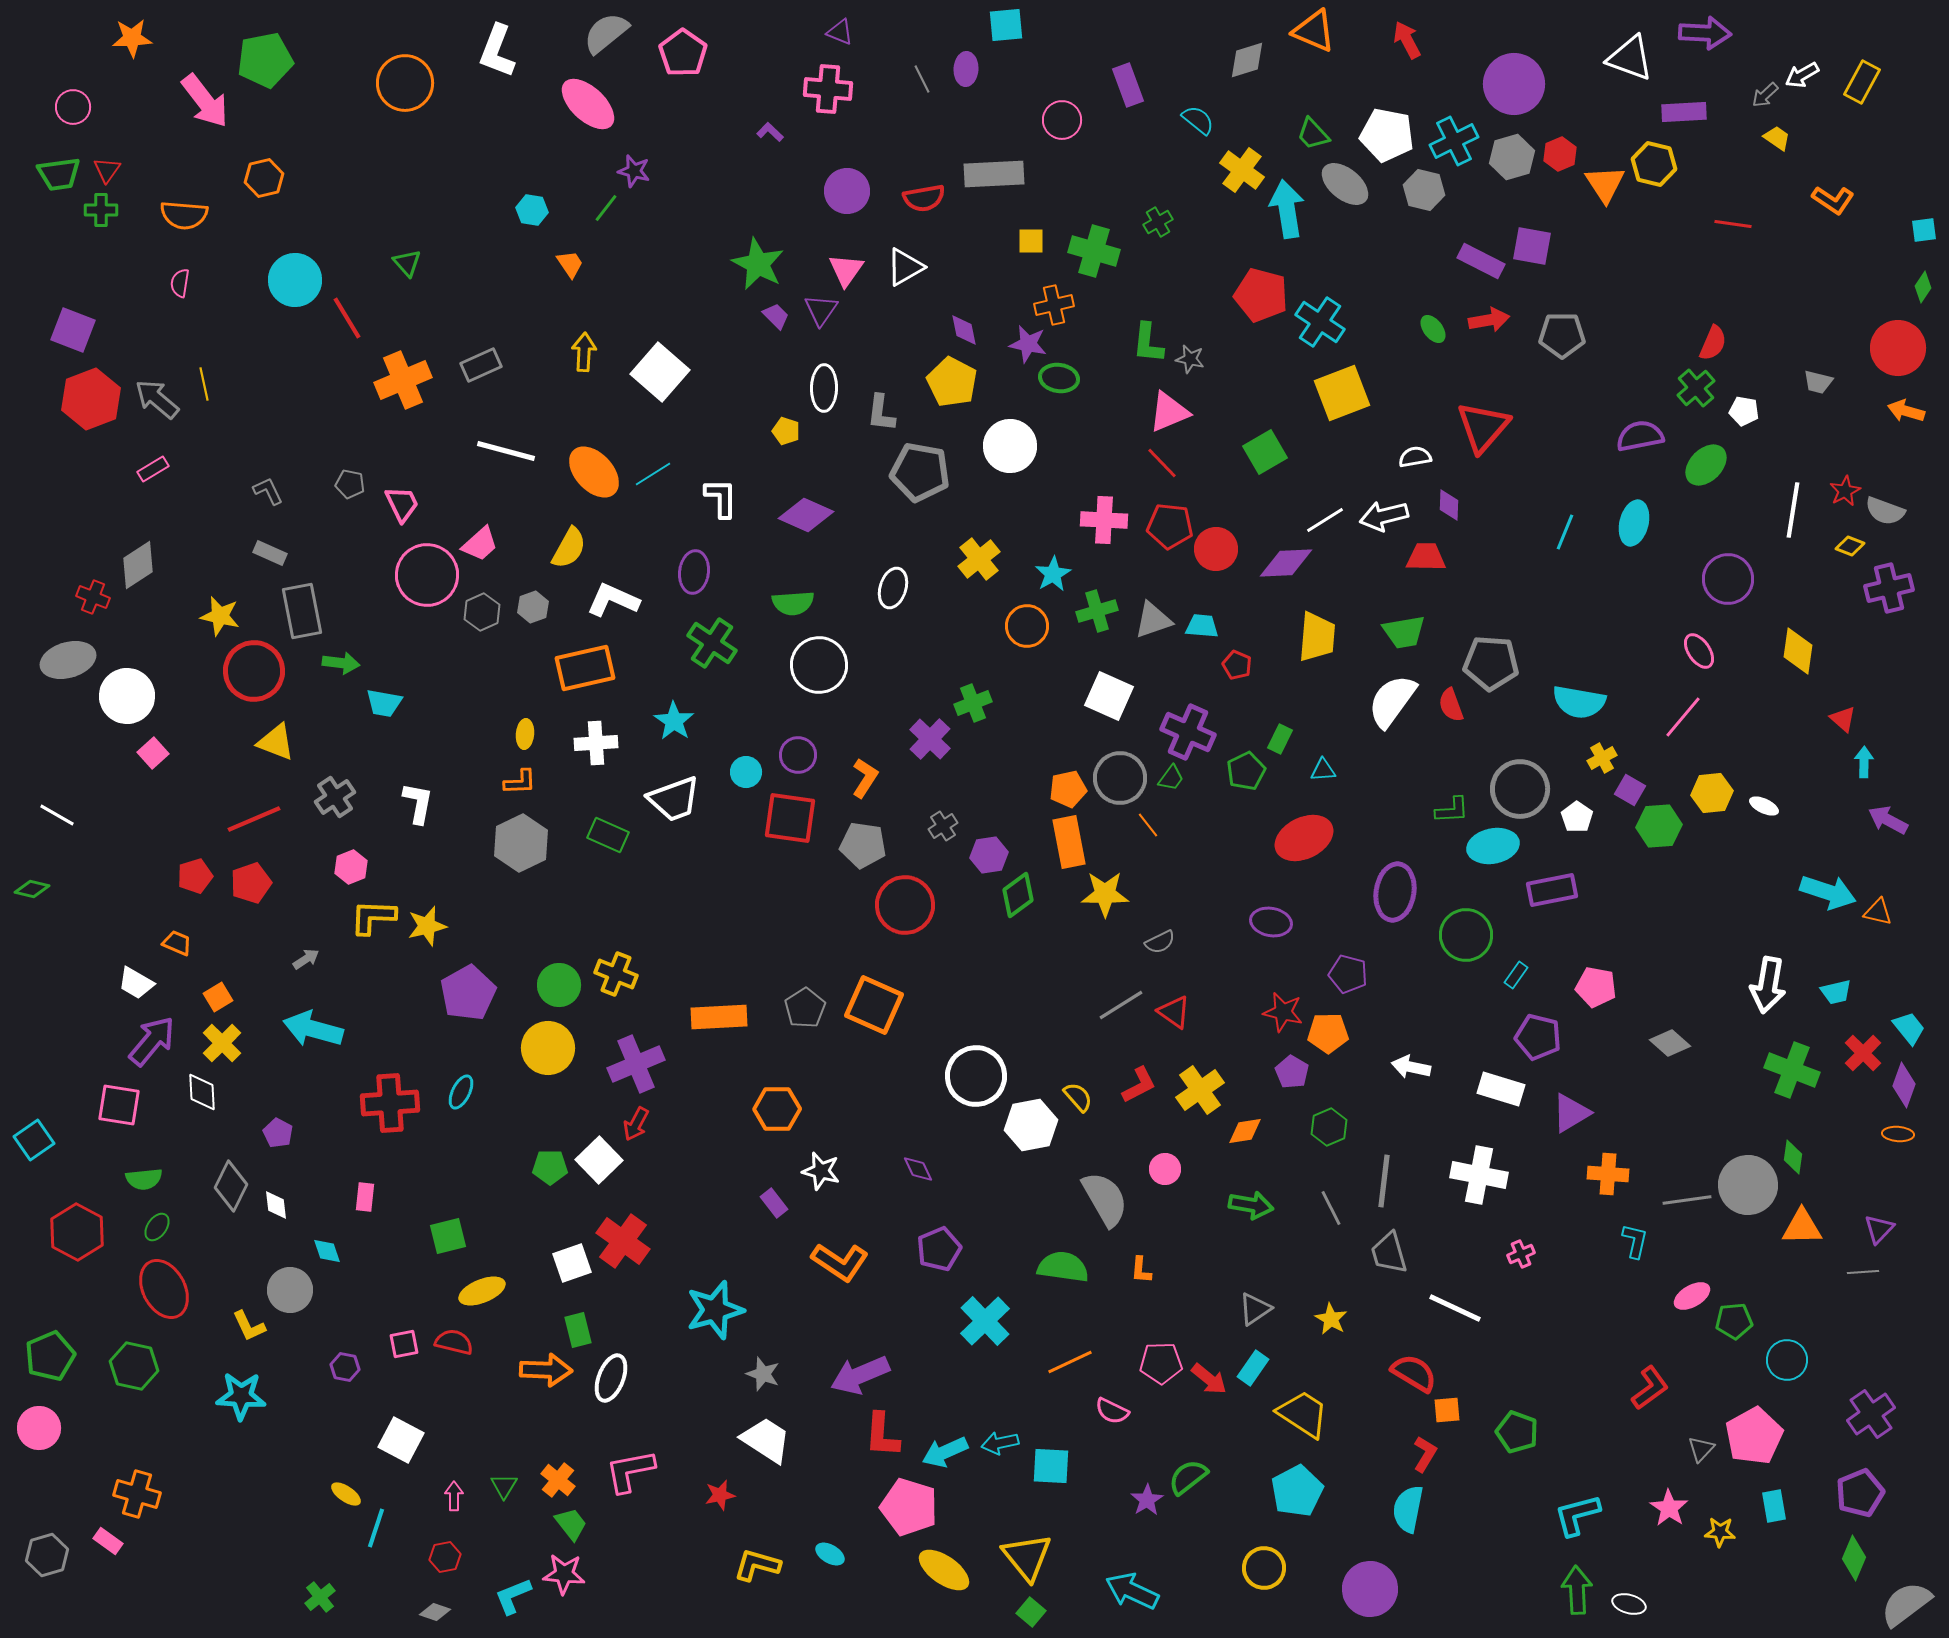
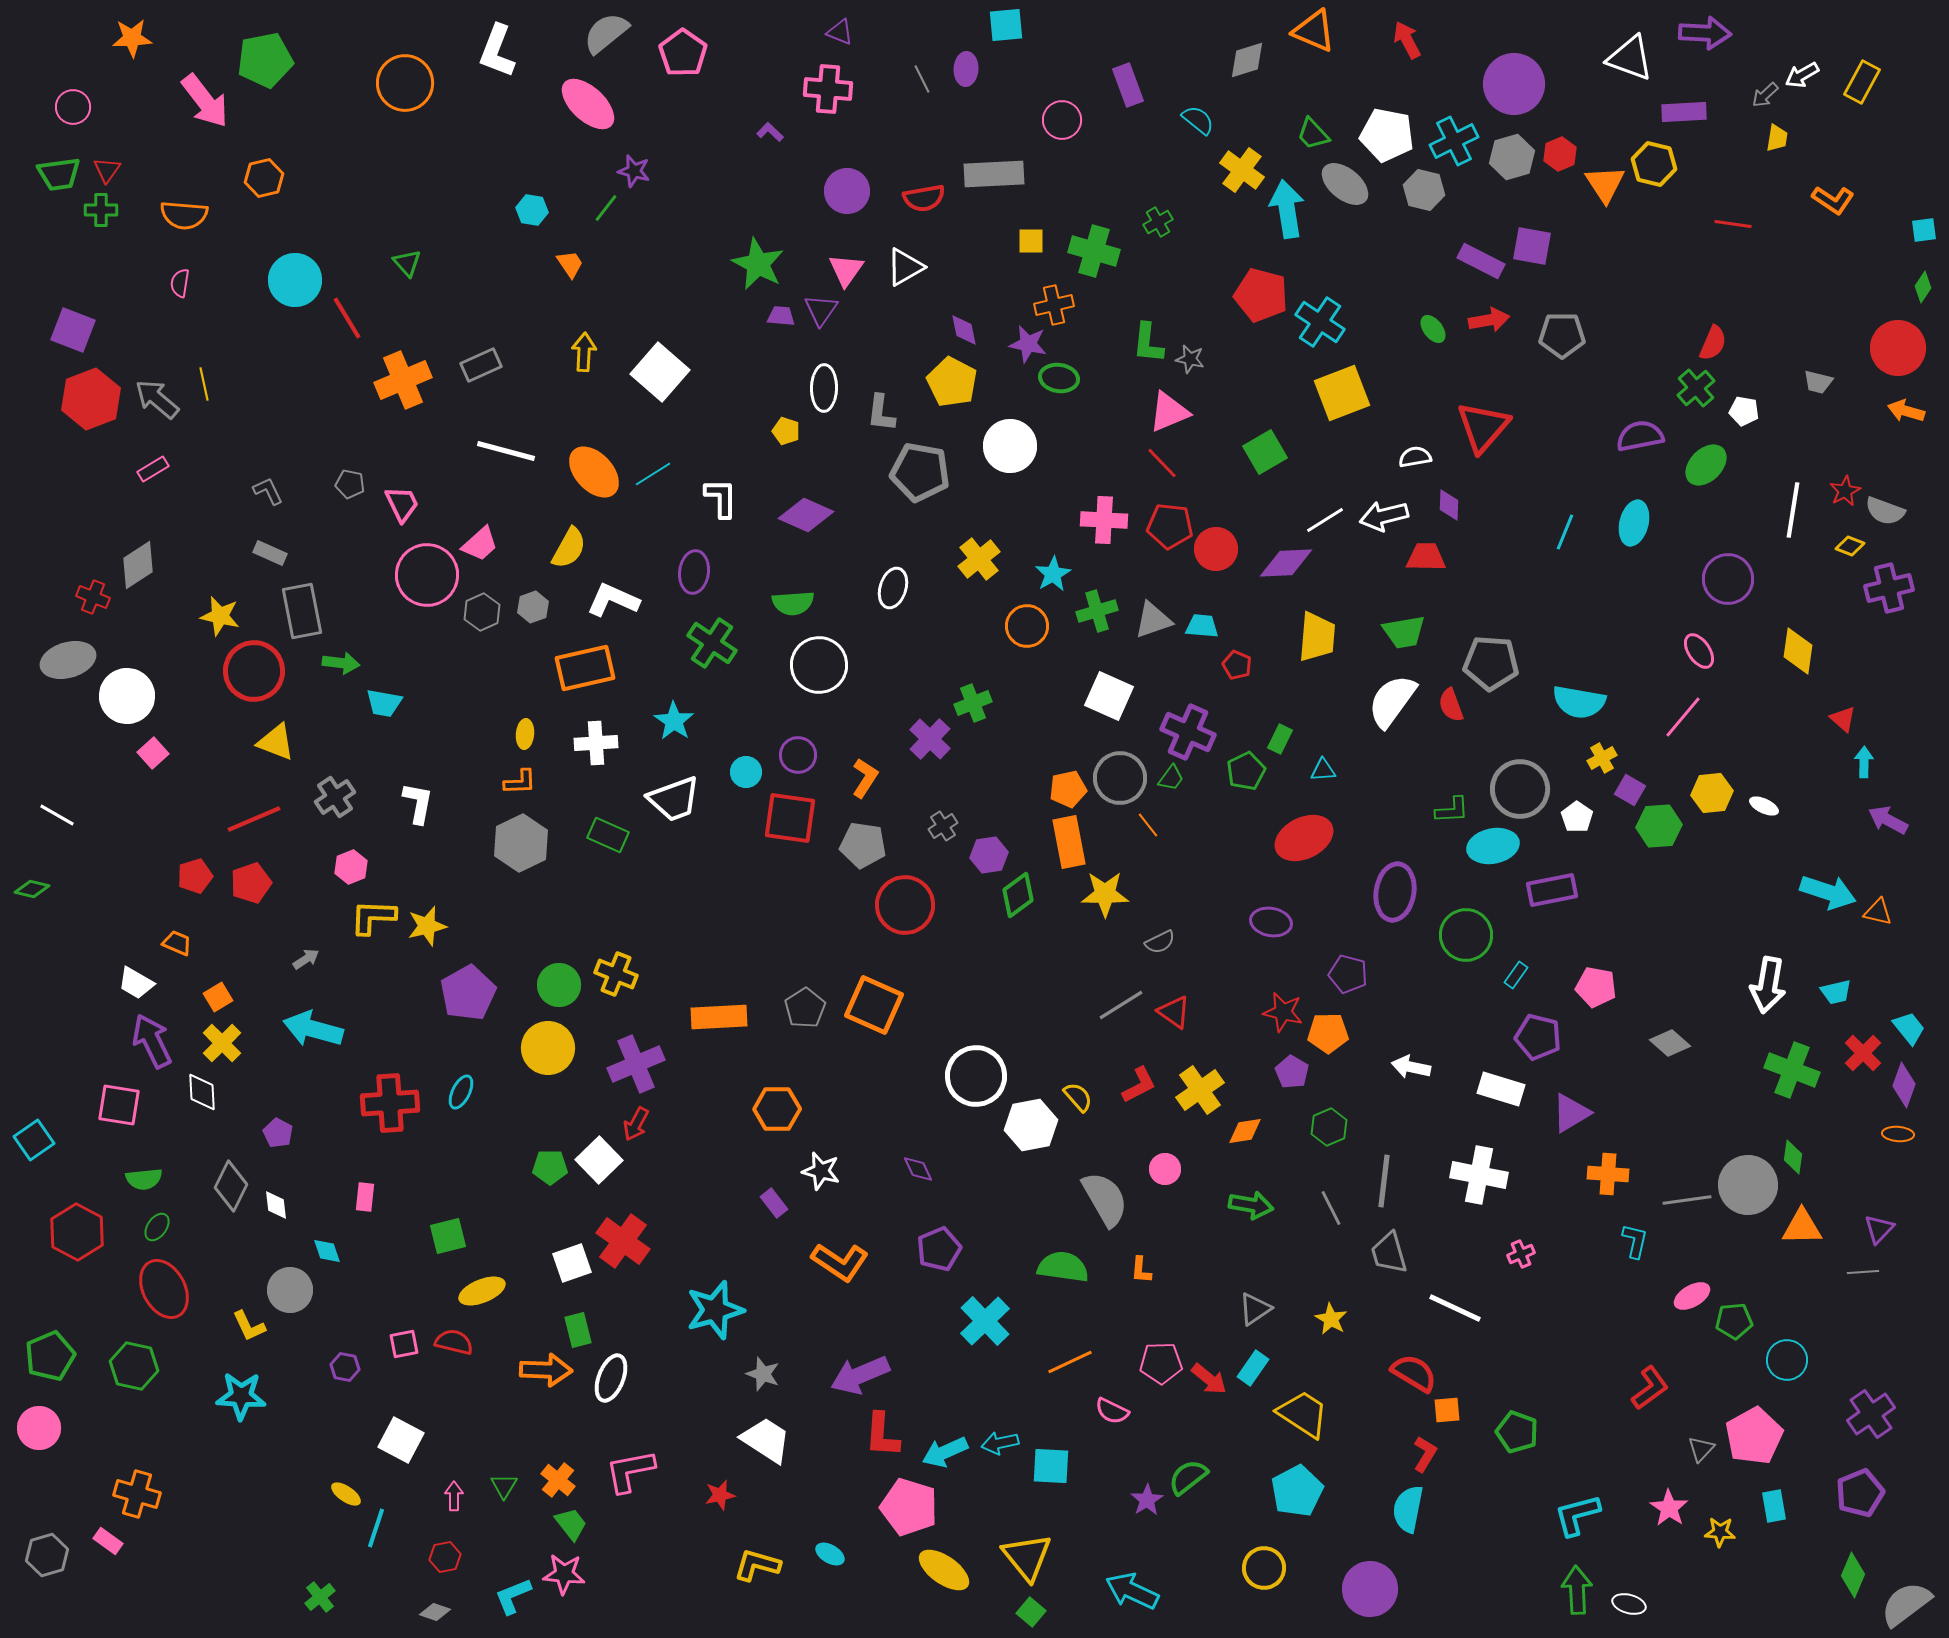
yellow trapezoid at (1777, 138): rotated 64 degrees clockwise
purple trapezoid at (776, 316): moved 5 px right; rotated 40 degrees counterclockwise
purple arrow at (152, 1041): rotated 66 degrees counterclockwise
green diamond at (1854, 1558): moved 1 px left, 17 px down
